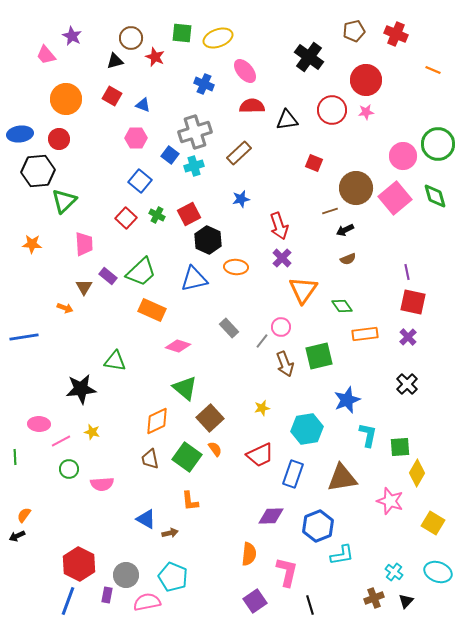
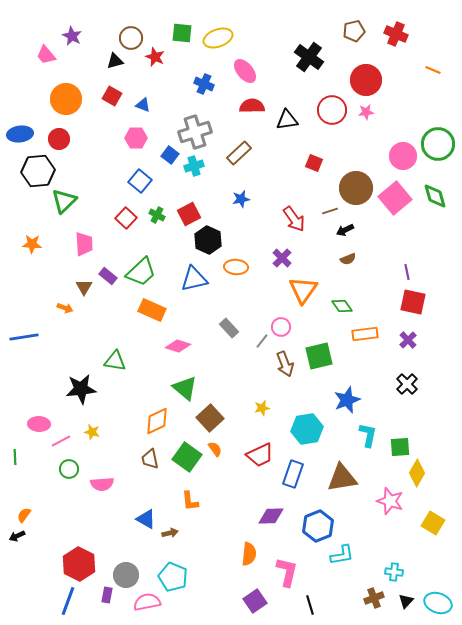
red arrow at (279, 226): moved 15 px right, 7 px up; rotated 16 degrees counterclockwise
purple cross at (408, 337): moved 3 px down
cyan cross at (394, 572): rotated 30 degrees counterclockwise
cyan ellipse at (438, 572): moved 31 px down
